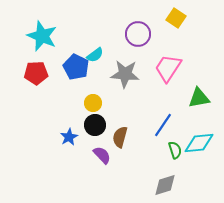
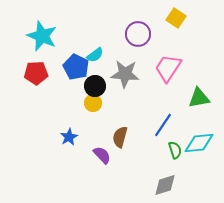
black circle: moved 39 px up
